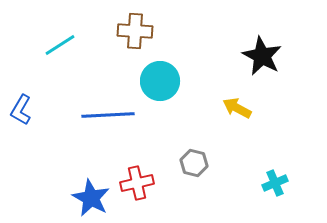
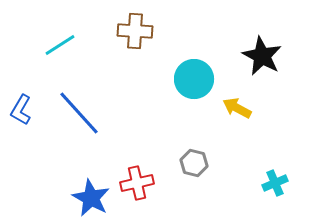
cyan circle: moved 34 px right, 2 px up
blue line: moved 29 px left, 2 px up; rotated 51 degrees clockwise
